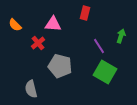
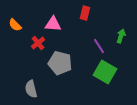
gray pentagon: moved 3 px up
